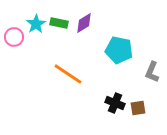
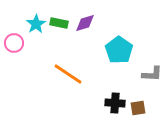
purple diamond: moved 1 px right; rotated 15 degrees clockwise
pink circle: moved 6 px down
cyan pentagon: rotated 24 degrees clockwise
gray L-shape: moved 2 px down; rotated 110 degrees counterclockwise
black cross: rotated 18 degrees counterclockwise
